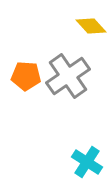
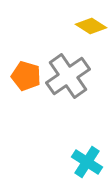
yellow diamond: rotated 16 degrees counterclockwise
orange pentagon: rotated 12 degrees clockwise
